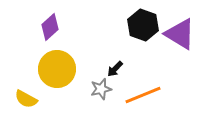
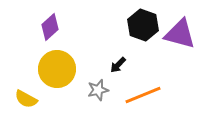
purple triangle: rotated 16 degrees counterclockwise
black arrow: moved 3 px right, 4 px up
gray star: moved 3 px left, 1 px down
